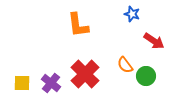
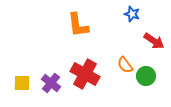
red cross: rotated 16 degrees counterclockwise
